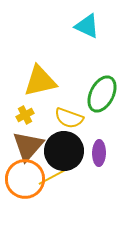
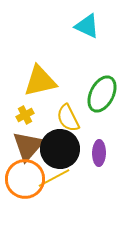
yellow semicircle: moved 1 px left; rotated 44 degrees clockwise
black circle: moved 4 px left, 2 px up
yellow line: moved 2 px down
